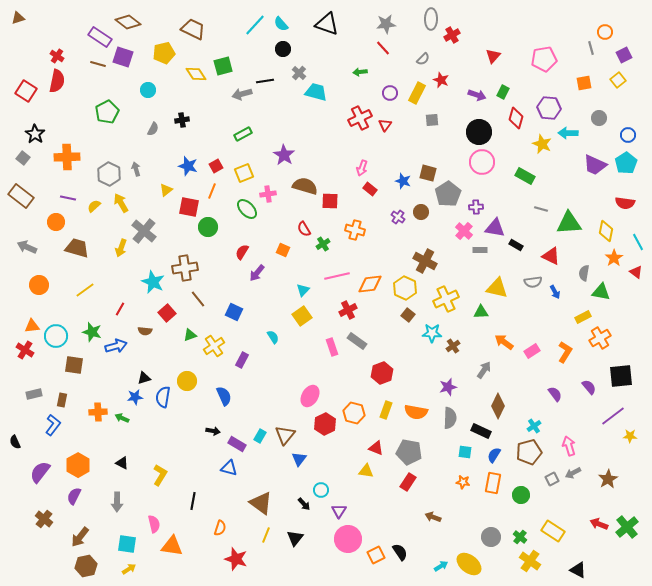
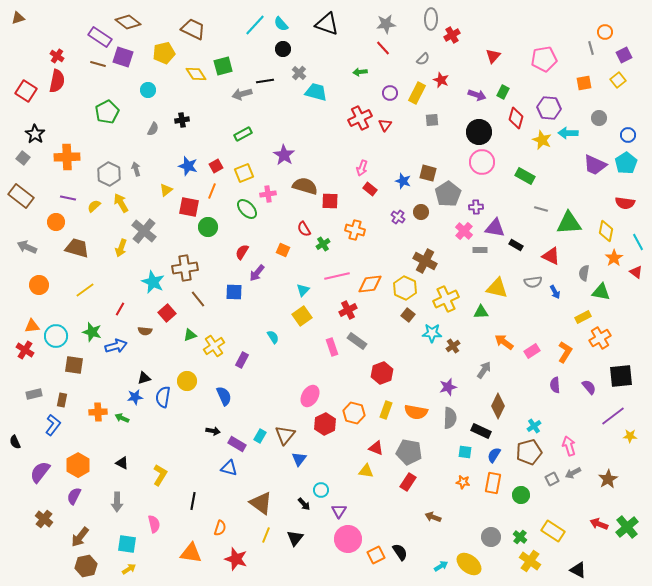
yellow star at (542, 144): moved 4 px up
blue square at (234, 312): moved 20 px up; rotated 24 degrees counterclockwise
purple semicircle at (555, 394): moved 9 px up; rotated 147 degrees counterclockwise
orange triangle at (172, 546): moved 19 px right, 7 px down
